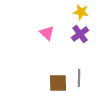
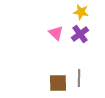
pink triangle: moved 9 px right
